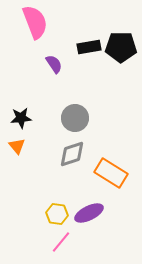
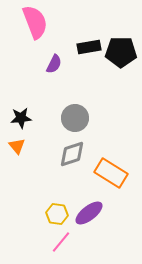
black pentagon: moved 5 px down
purple semicircle: rotated 60 degrees clockwise
purple ellipse: rotated 12 degrees counterclockwise
